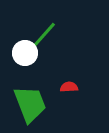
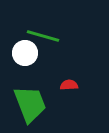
green line: rotated 64 degrees clockwise
red semicircle: moved 2 px up
